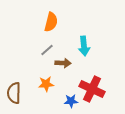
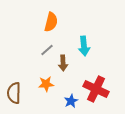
brown arrow: rotated 84 degrees clockwise
red cross: moved 4 px right
blue star: rotated 24 degrees counterclockwise
